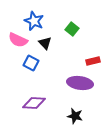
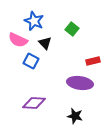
blue square: moved 2 px up
